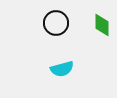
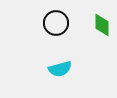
cyan semicircle: moved 2 px left
